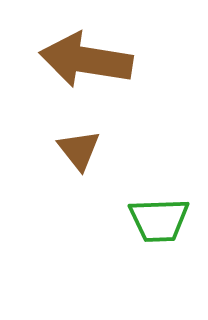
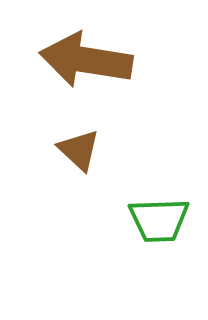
brown triangle: rotated 9 degrees counterclockwise
